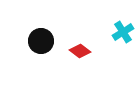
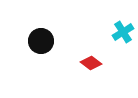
red diamond: moved 11 px right, 12 px down
